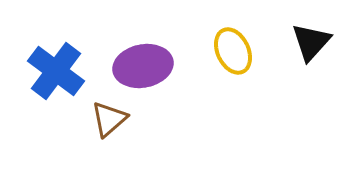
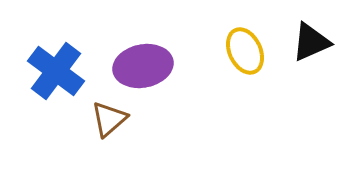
black triangle: rotated 24 degrees clockwise
yellow ellipse: moved 12 px right
